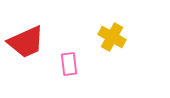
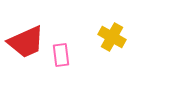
pink rectangle: moved 8 px left, 9 px up
